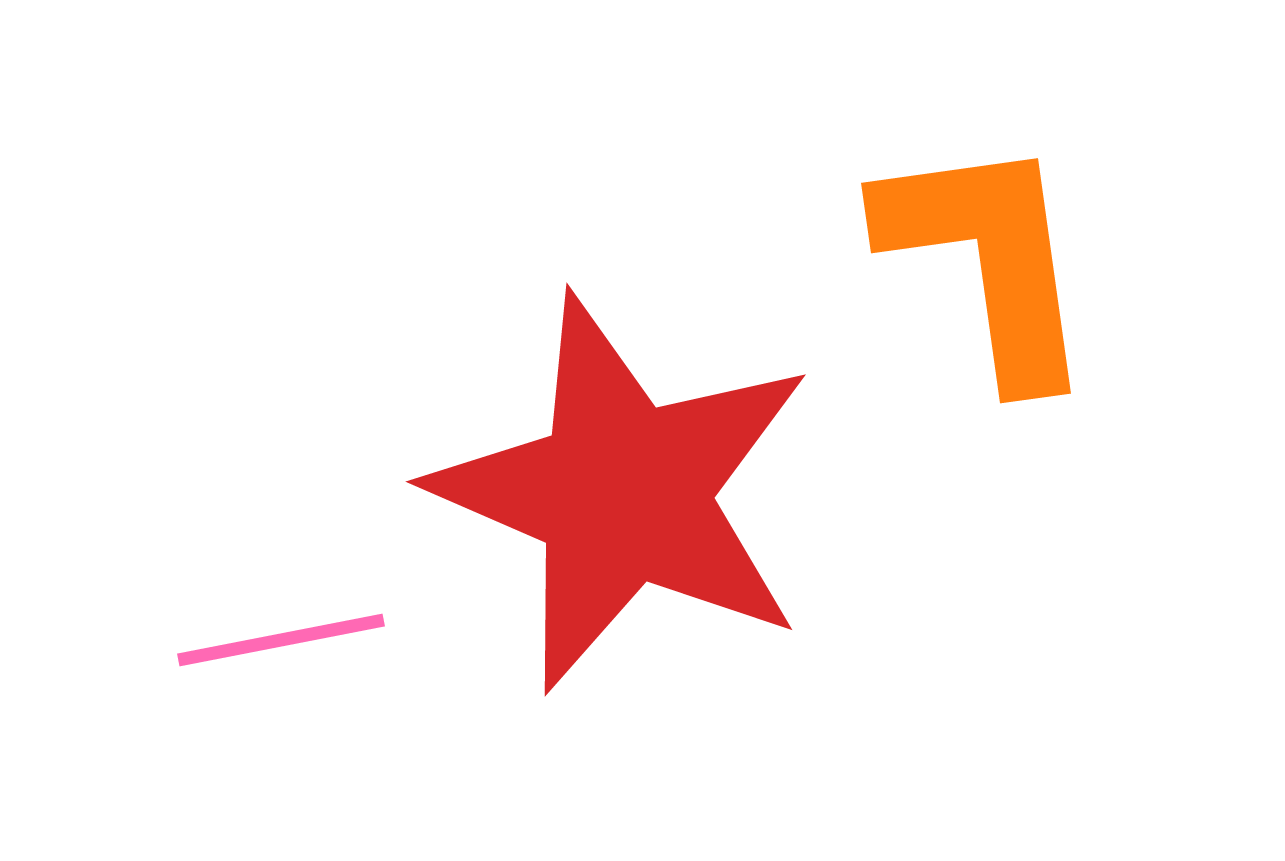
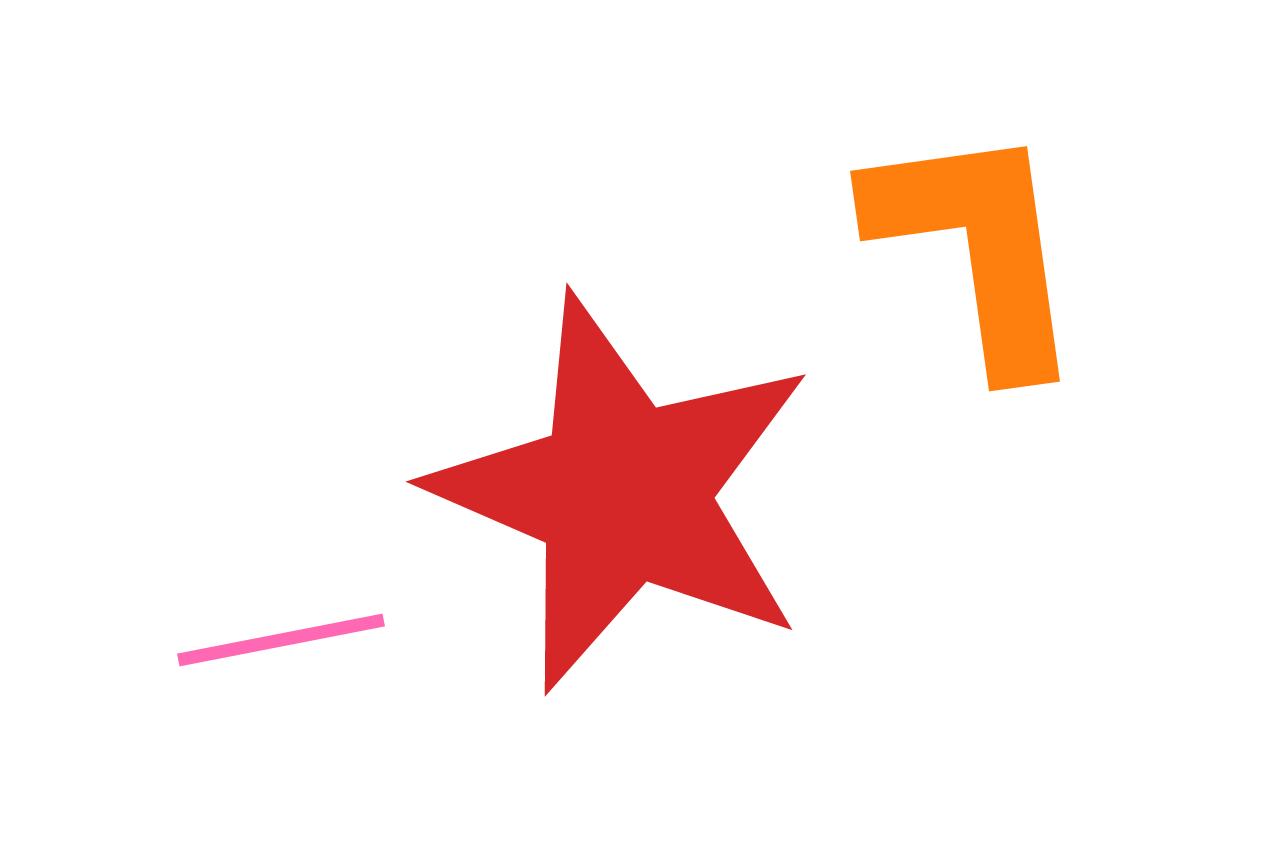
orange L-shape: moved 11 px left, 12 px up
